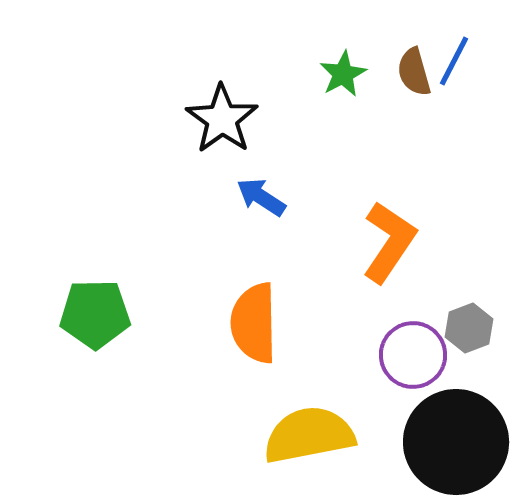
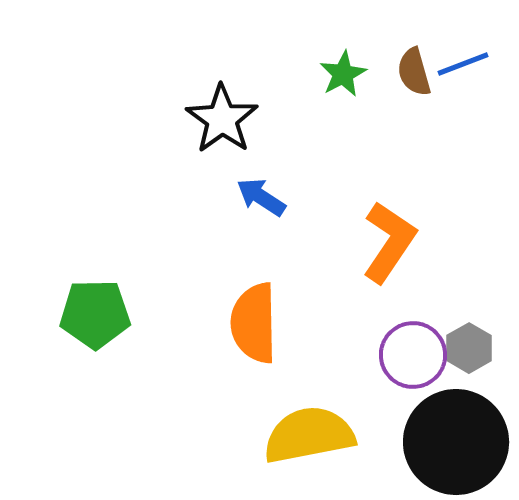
blue line: moved 9 px right, 3 px down; rotated 42 degrees clockwise
gray hexagon: moved 20 px down; rotated 9 degrees counterclockwise
